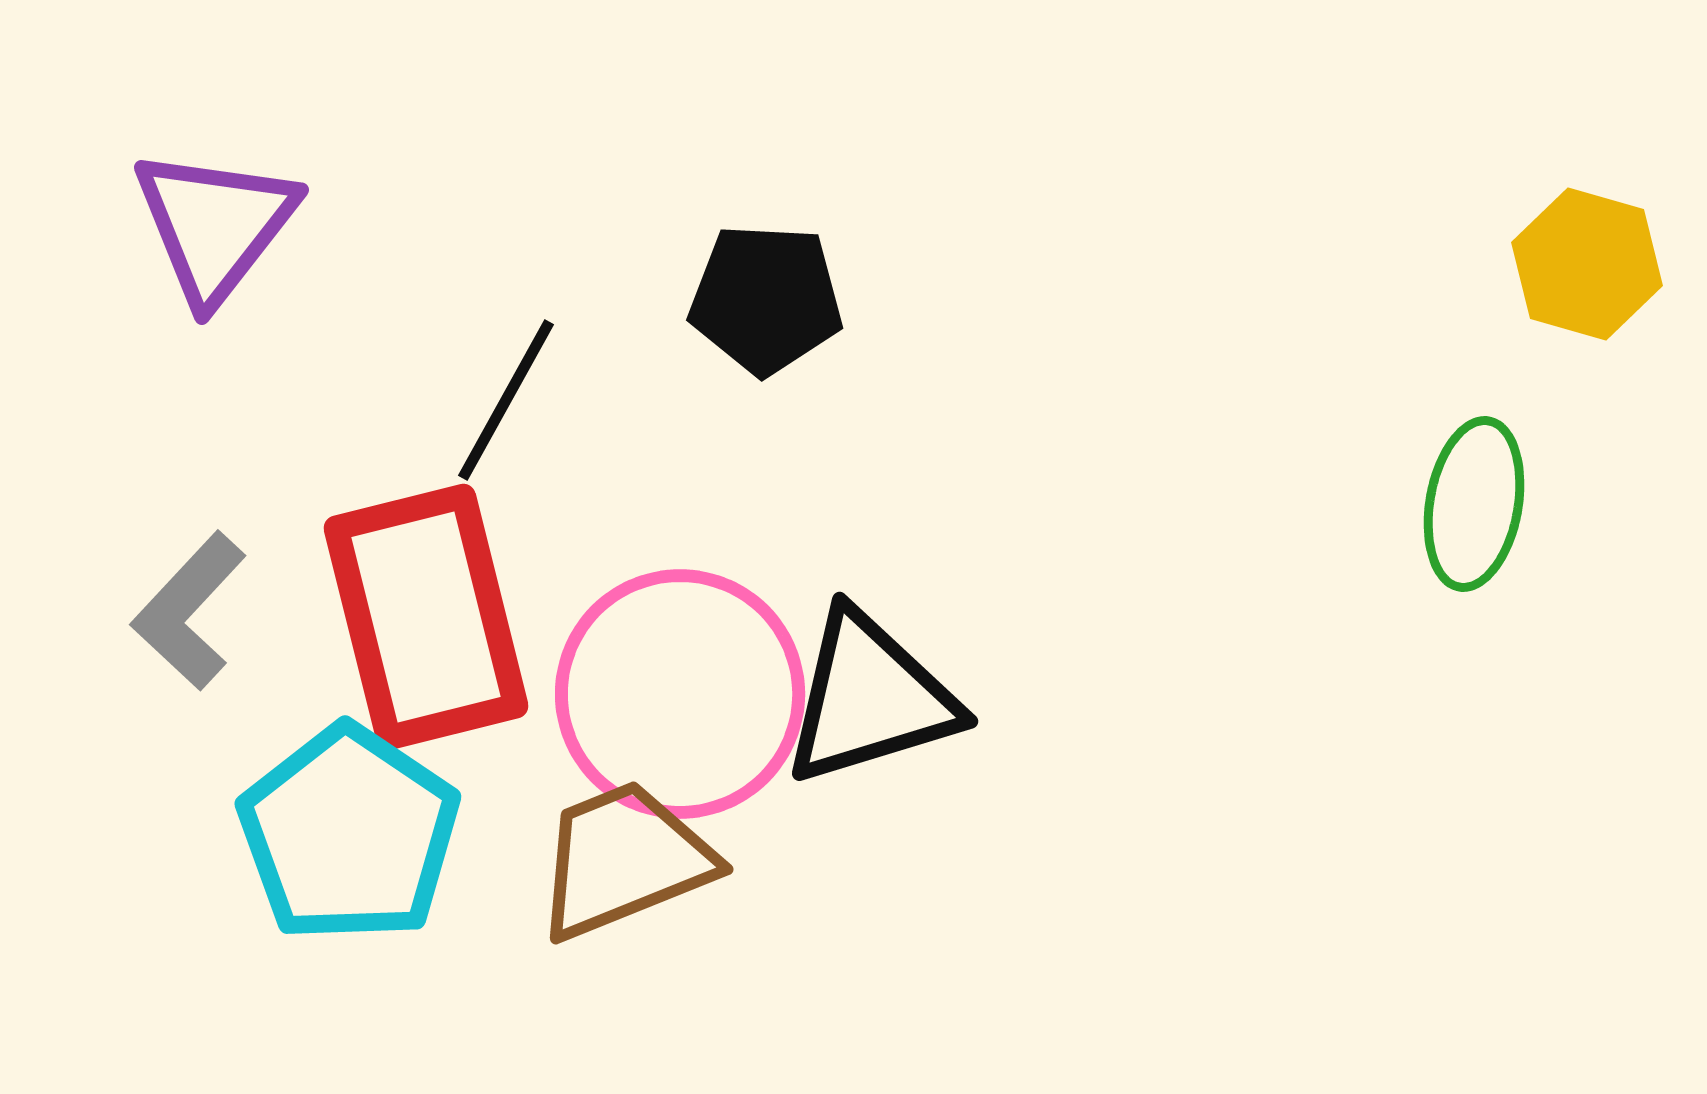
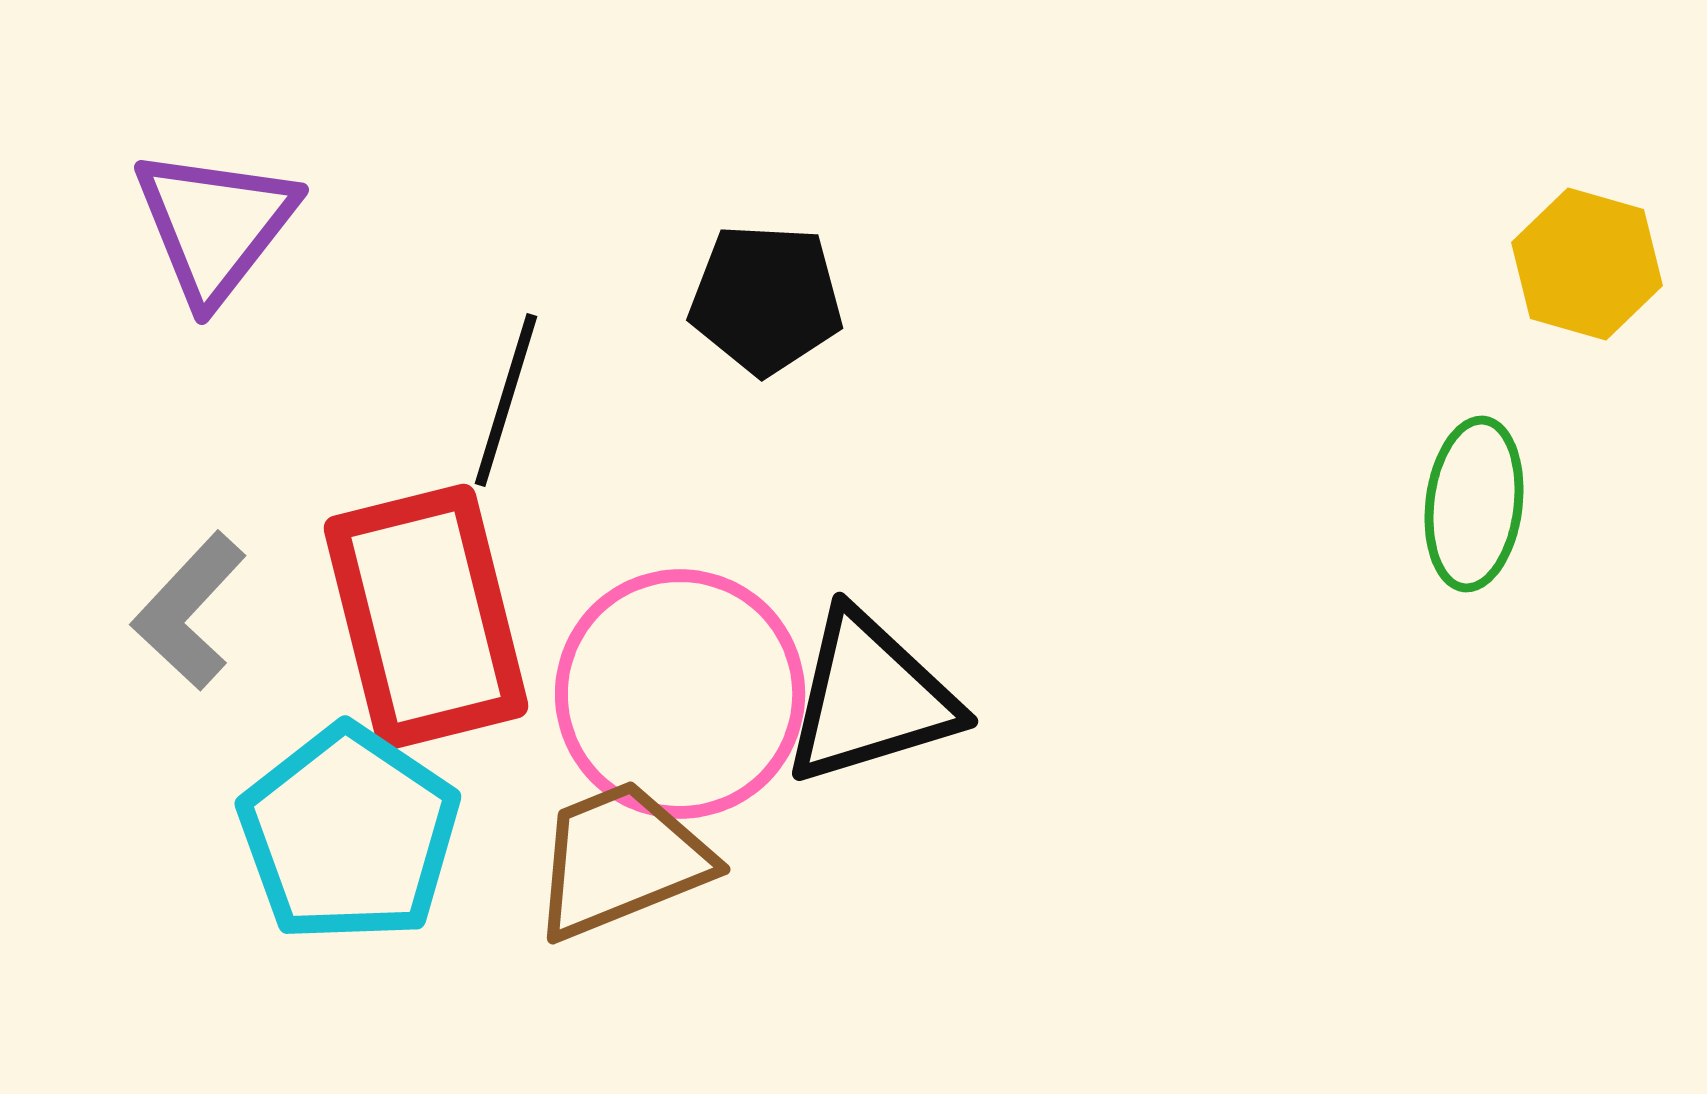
black line: rotated 12 degrees counterclockwise
green ellipse: rotated 3 degrees counterclockwise
brown trapezoid: moved 3 px left
